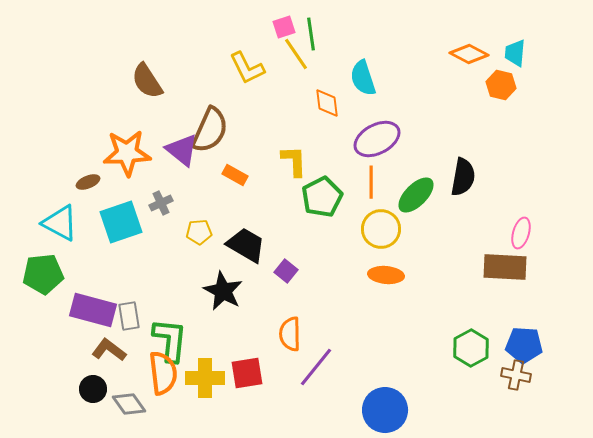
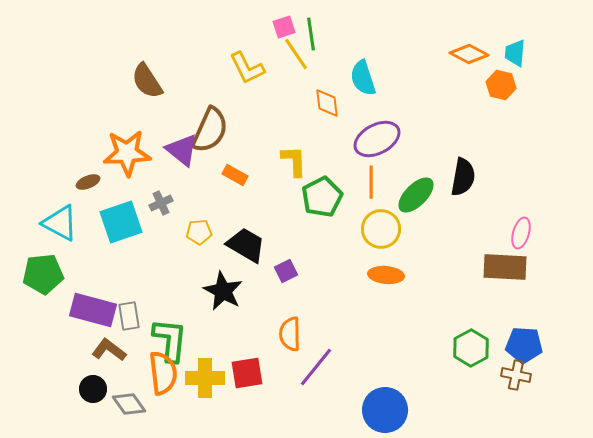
purple square at (286, 271): rotated 25 degrees clockwise
